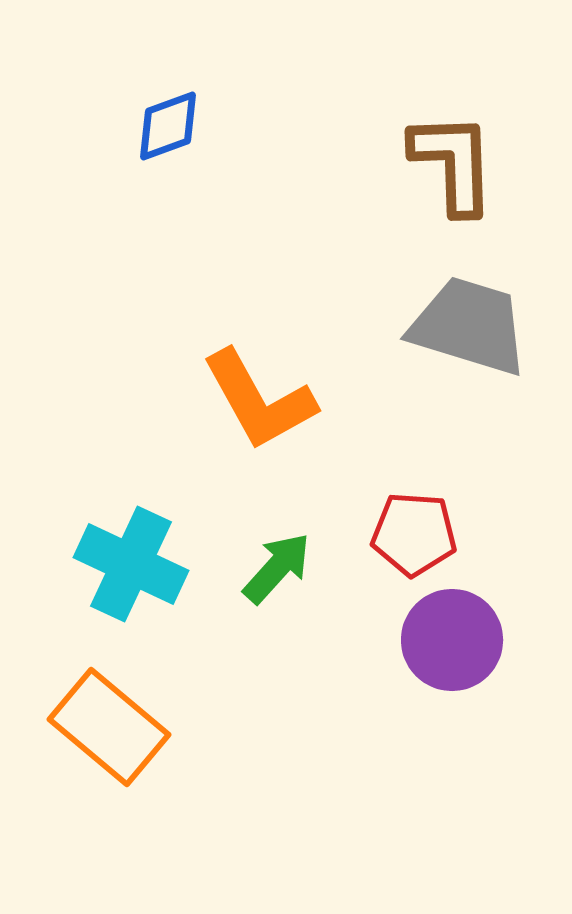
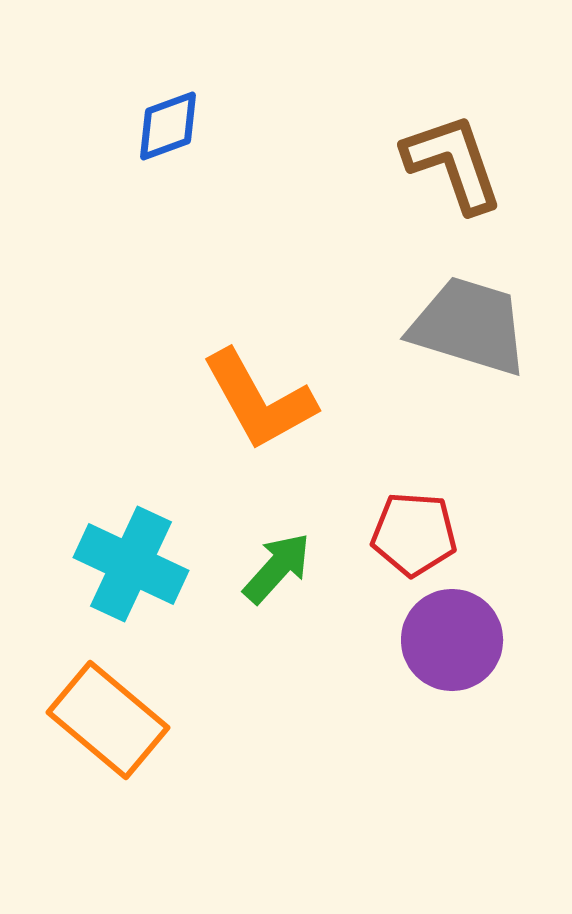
brown L-shape: rotated 17 degrees counterclockwise
orange rectangle: moved 1 px left, 7 px up
